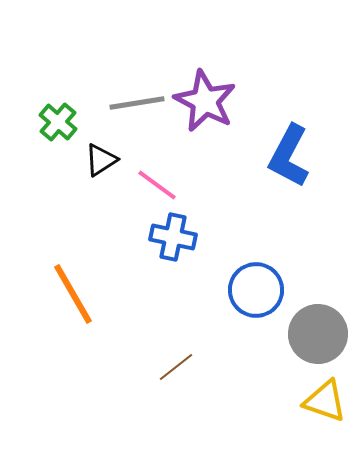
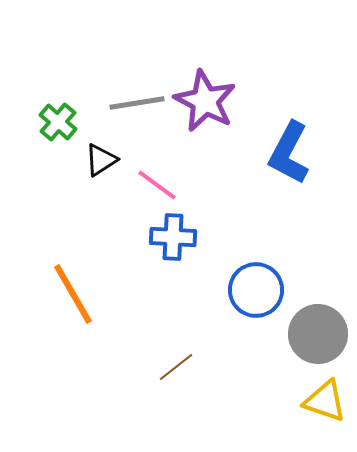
blue L-shape: moved 3 px up
blue cross: rotated 9 degrees counterclockwise
